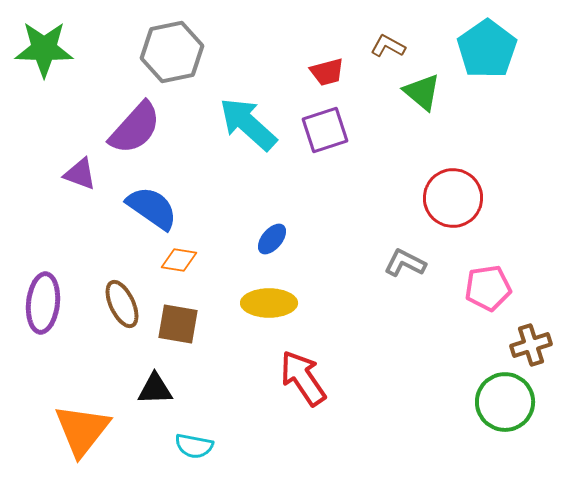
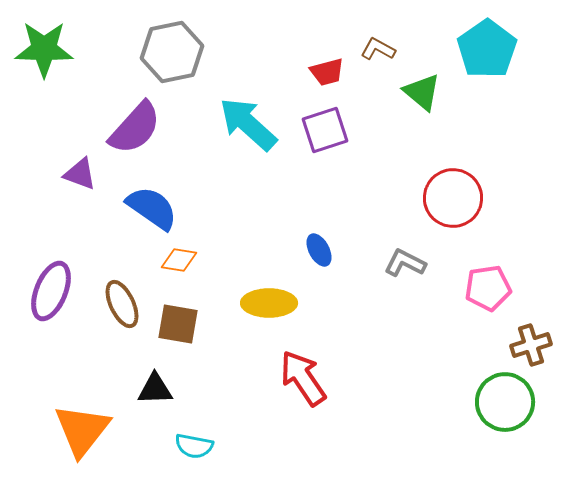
brown L-shape: moved 10 px left, 3 px down
blue ellipse: moved 47 px right, 11 px down; rotated 68 degrees counterclockwise
purple ellipse: moved 8 px right, 12 px up; rotated 16 degrees clockwise
